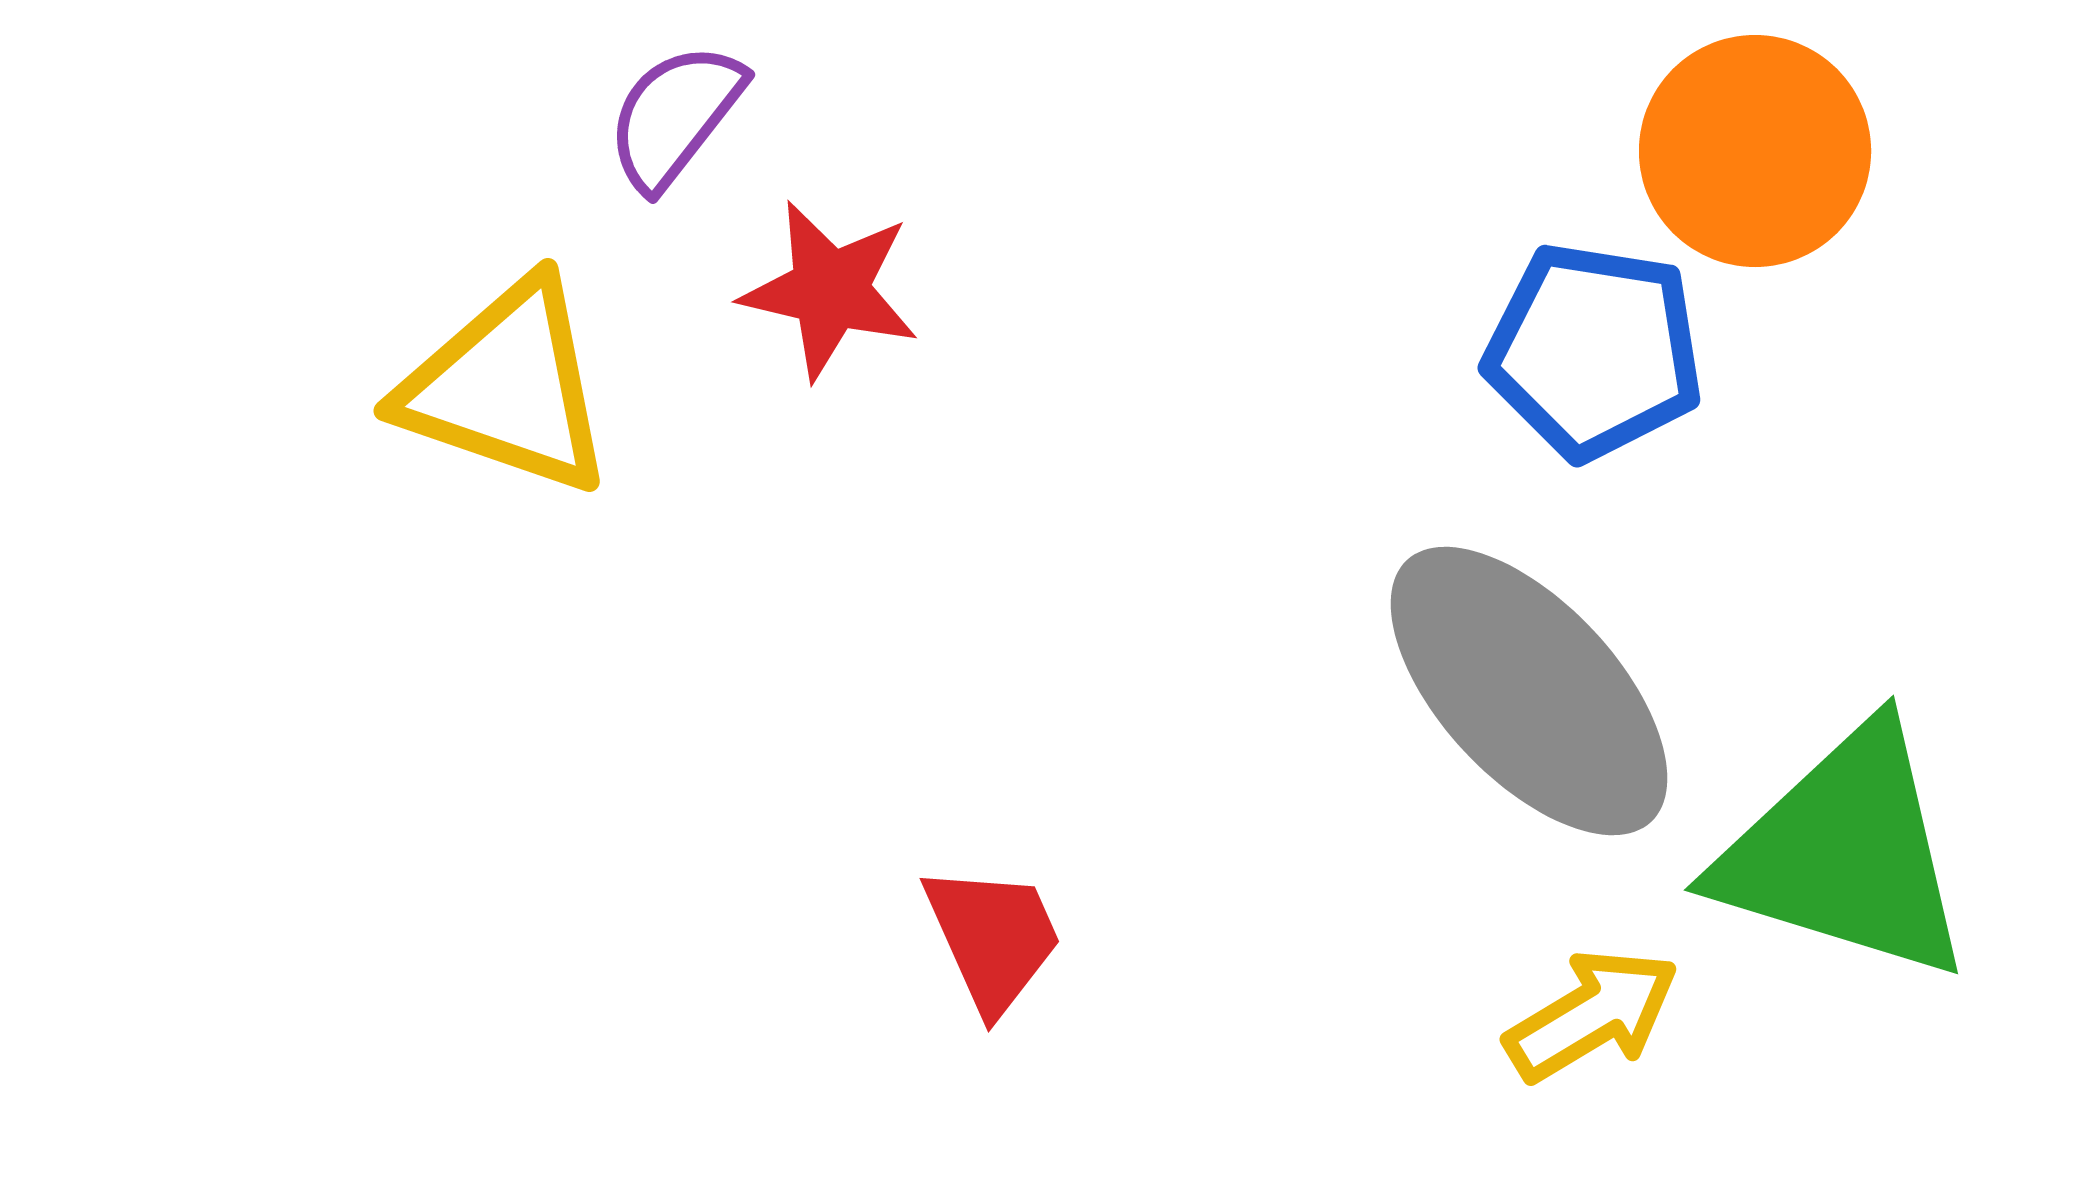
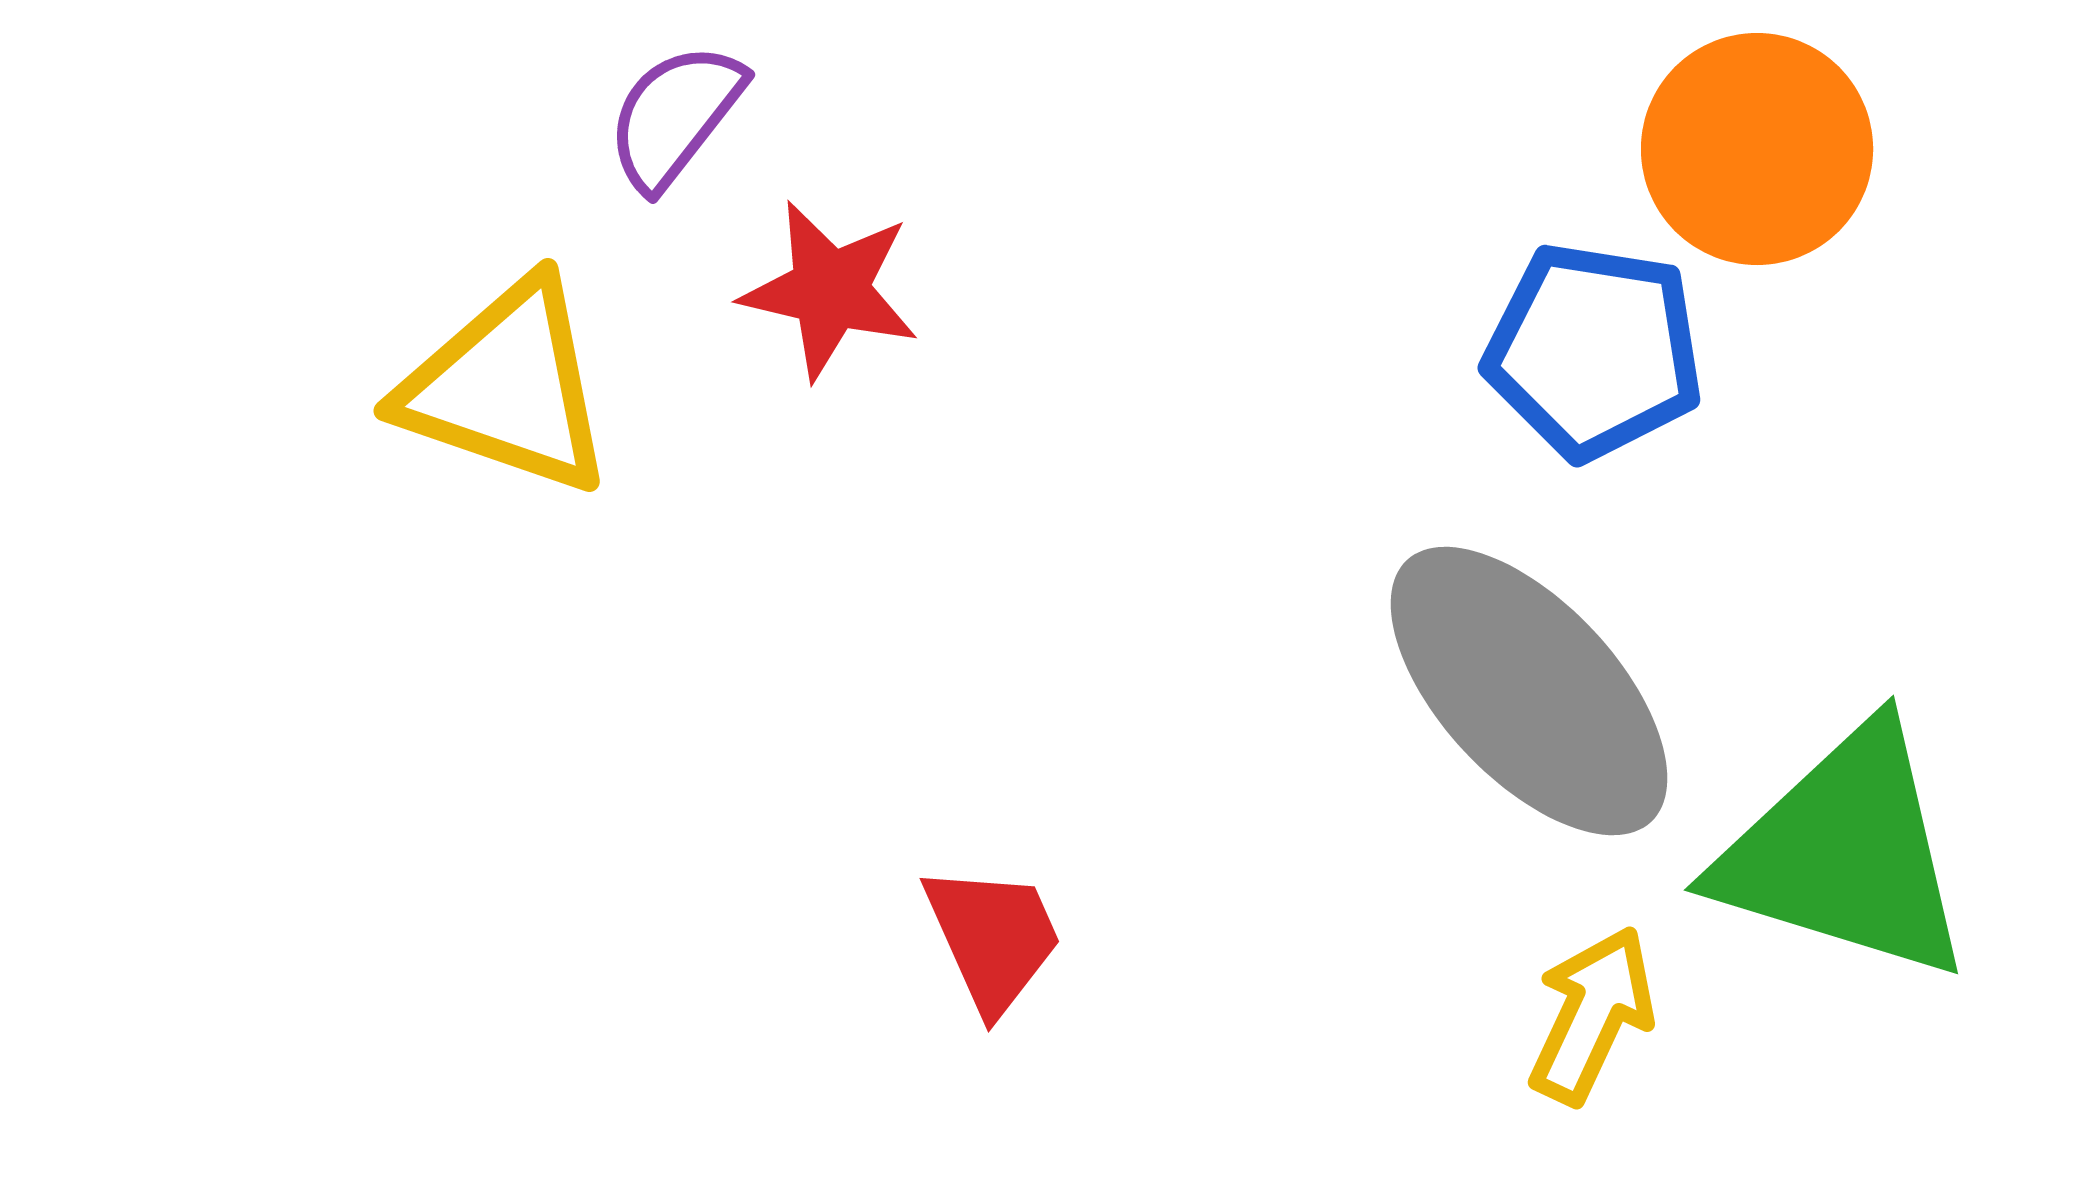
orange circle: moved 2 px right, 2 px up
yellow arrow: rotated 34 degrees counterclockwise
